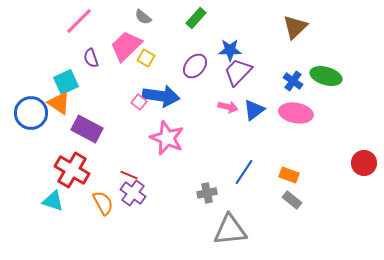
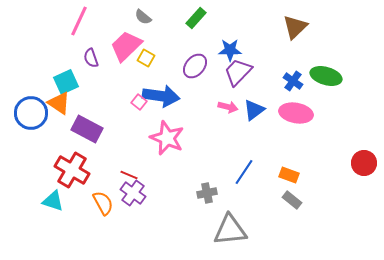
pink line: rotated 20 degrees counterclockwise
